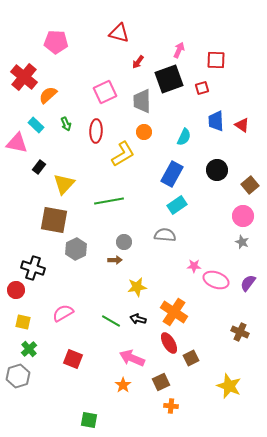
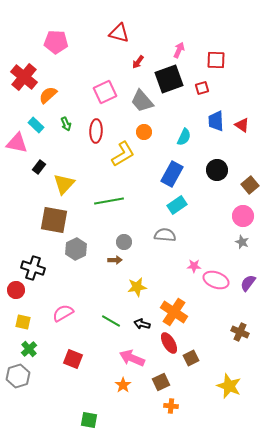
gray trapezoid at (142, 101): rotated 40 degrees counterclockwise
black arrow at (138, 319): moved 4 px right, 5 px down
